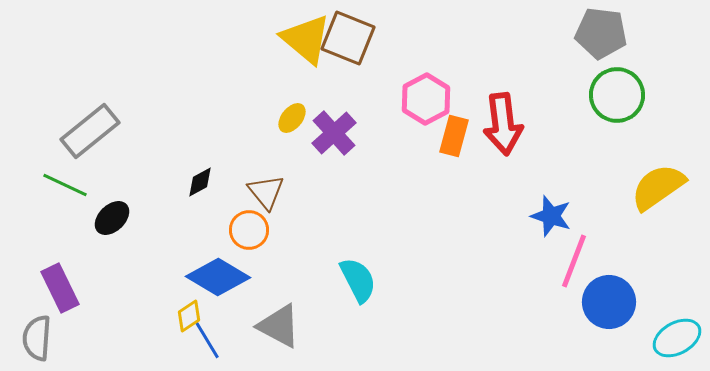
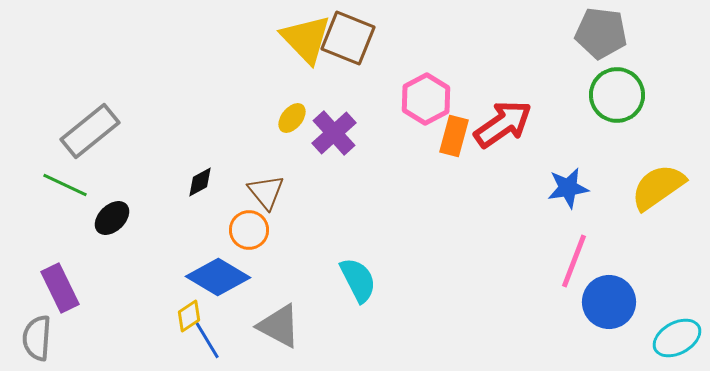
yellow triangle: rotated 6 degrees clockwise
red arrow: rotated 118 degrees counterclockwise
blue star: moved 17 px right, 28 px up; rotated 27 degrees counterclockwise
